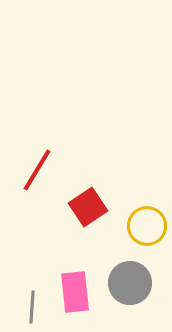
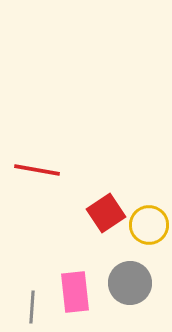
red line: rotated 69 degrees clockwise
red square: moved 18 px right, 6 px down
yellow circle: moved 2 px right, 1 px up
